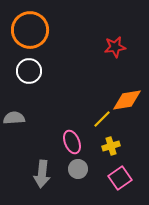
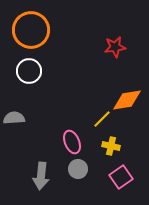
orange circle: moved 1 px right
yellow cross: rotated 30 degrees clockwise
gray arrow: moved 1 px left, 2 px down
pink square: moved 1 px right, 1 px up
